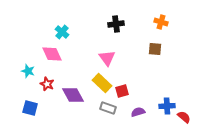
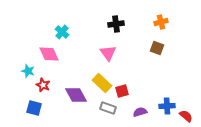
orange cross: rotated 32 degrees counterclockwise
brown square: moved 2 px right, 1 px up; rotated 16 degrees clockwise
pink diamond: moved 3 px left
pink triangle: moved 1 px right, 5 px up
red star: moved 4 px left, 1 px down
purple diamond: moved 3 px right
blue square: moved 4 px right
purple semicircle: moved 2 px right
red semicircle: moved 2 px right, 1 px up
